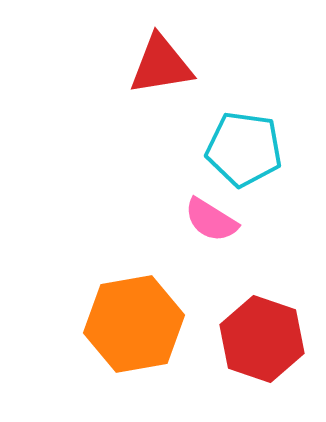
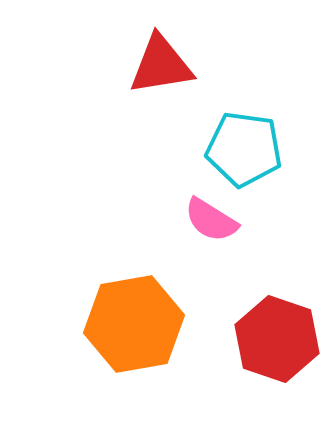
red hexagon: moved 15 px right
